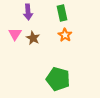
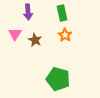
brown star: moved 2 px right, 2 px down
